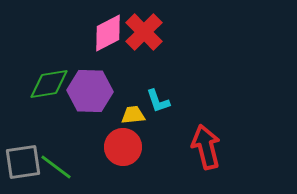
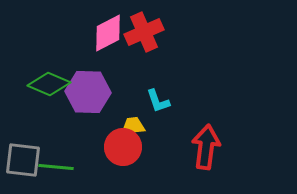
red cross: rotated 21 degrees clockwise
green diamond: rotated 33 degrees clockwise
purple hexagon: moved 2 px left, 1 px down
yellow trapezoid: moved 11 px down
red arrow: rotated 21 degrees clockwise
gray square: moved 2 px up; rotated 15 degrees clockwise
green line: rotated 32 degrees counterclockwise
